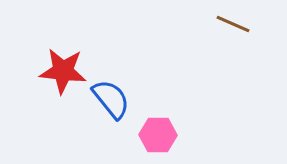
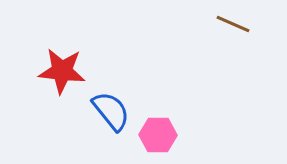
red star: moved 1 px left
blue semicircle: moved 12 px down
